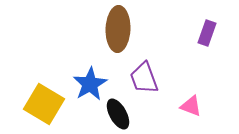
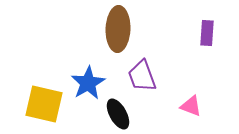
purple rectangle: rotated 15 degrees counterclockwise
purple trapezoid: moved 2 px left, 2 px up
blue star: moved 2 px left, 1 px up
yellow square: rotated 18 degrees counterclockwise
